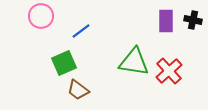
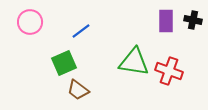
pink circle: moved 11 px left, 6 px down
red cross: rotated 28 degrees counterclockwise
